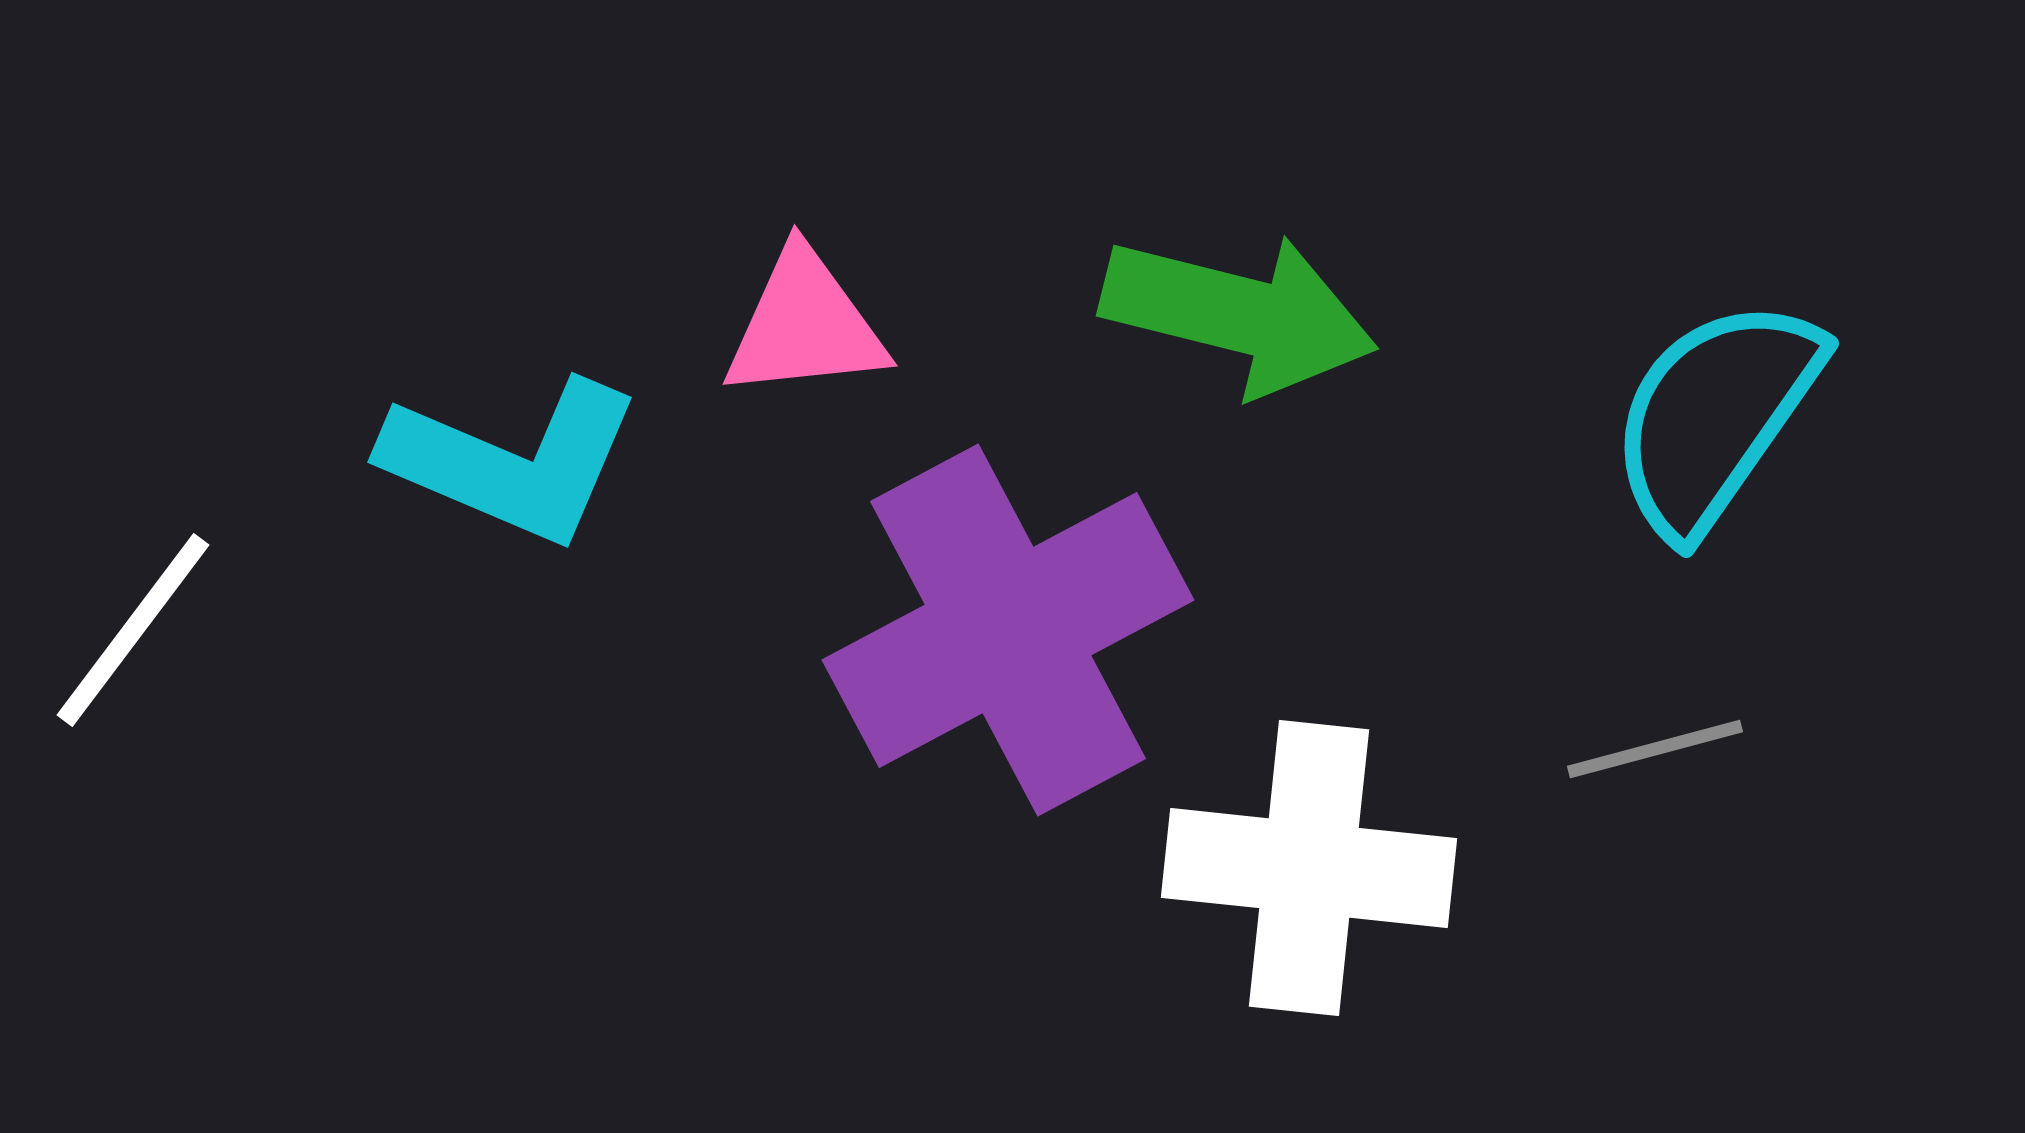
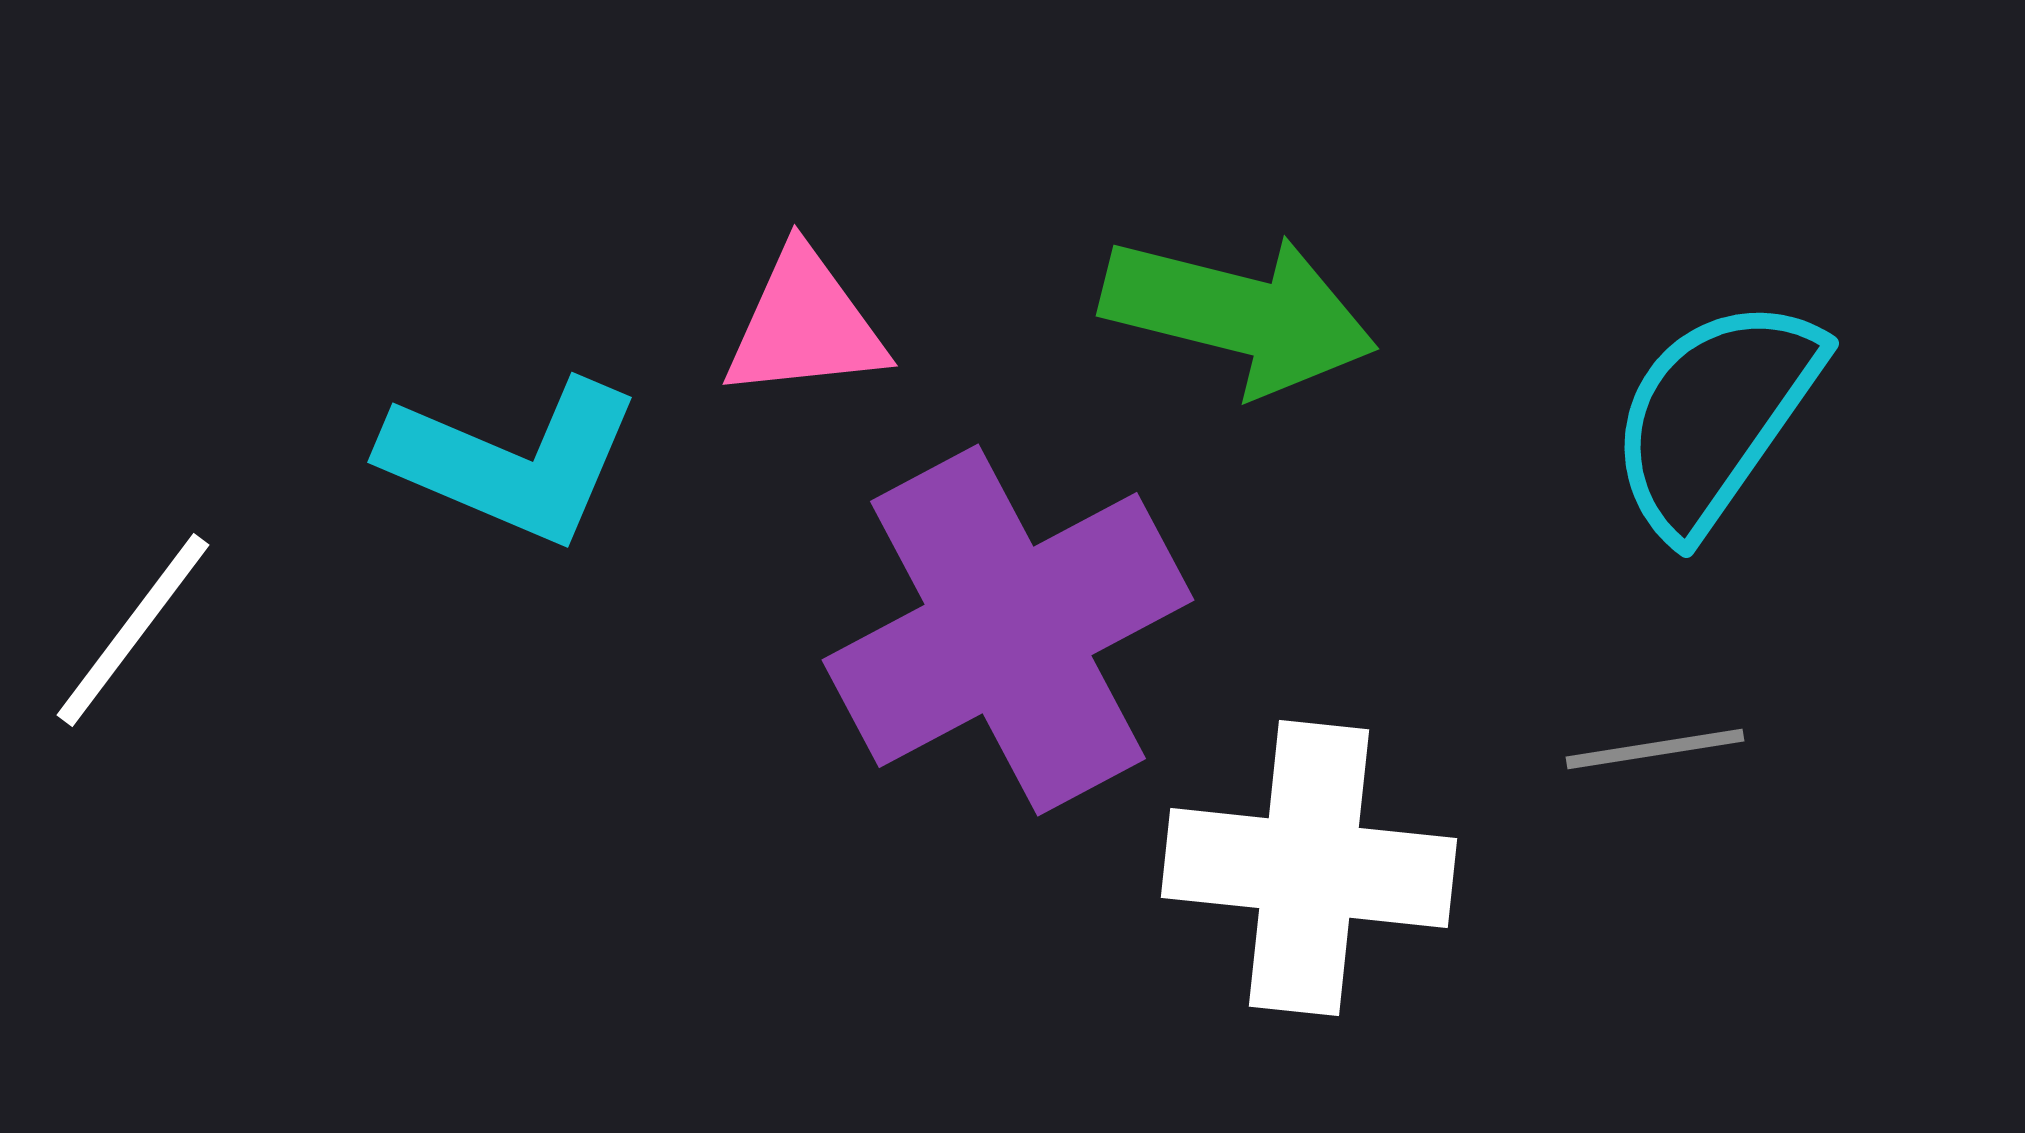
gray line: rotated 6 degrees clockwise
